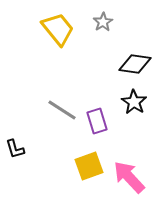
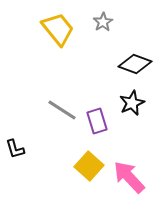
black diamond: rotated 12 degrees clockwise
black star: moved 2 px left, 1 px down; rotated 15 degrees clockwise
yellow square: rotated 28 degrees counterclockwise
